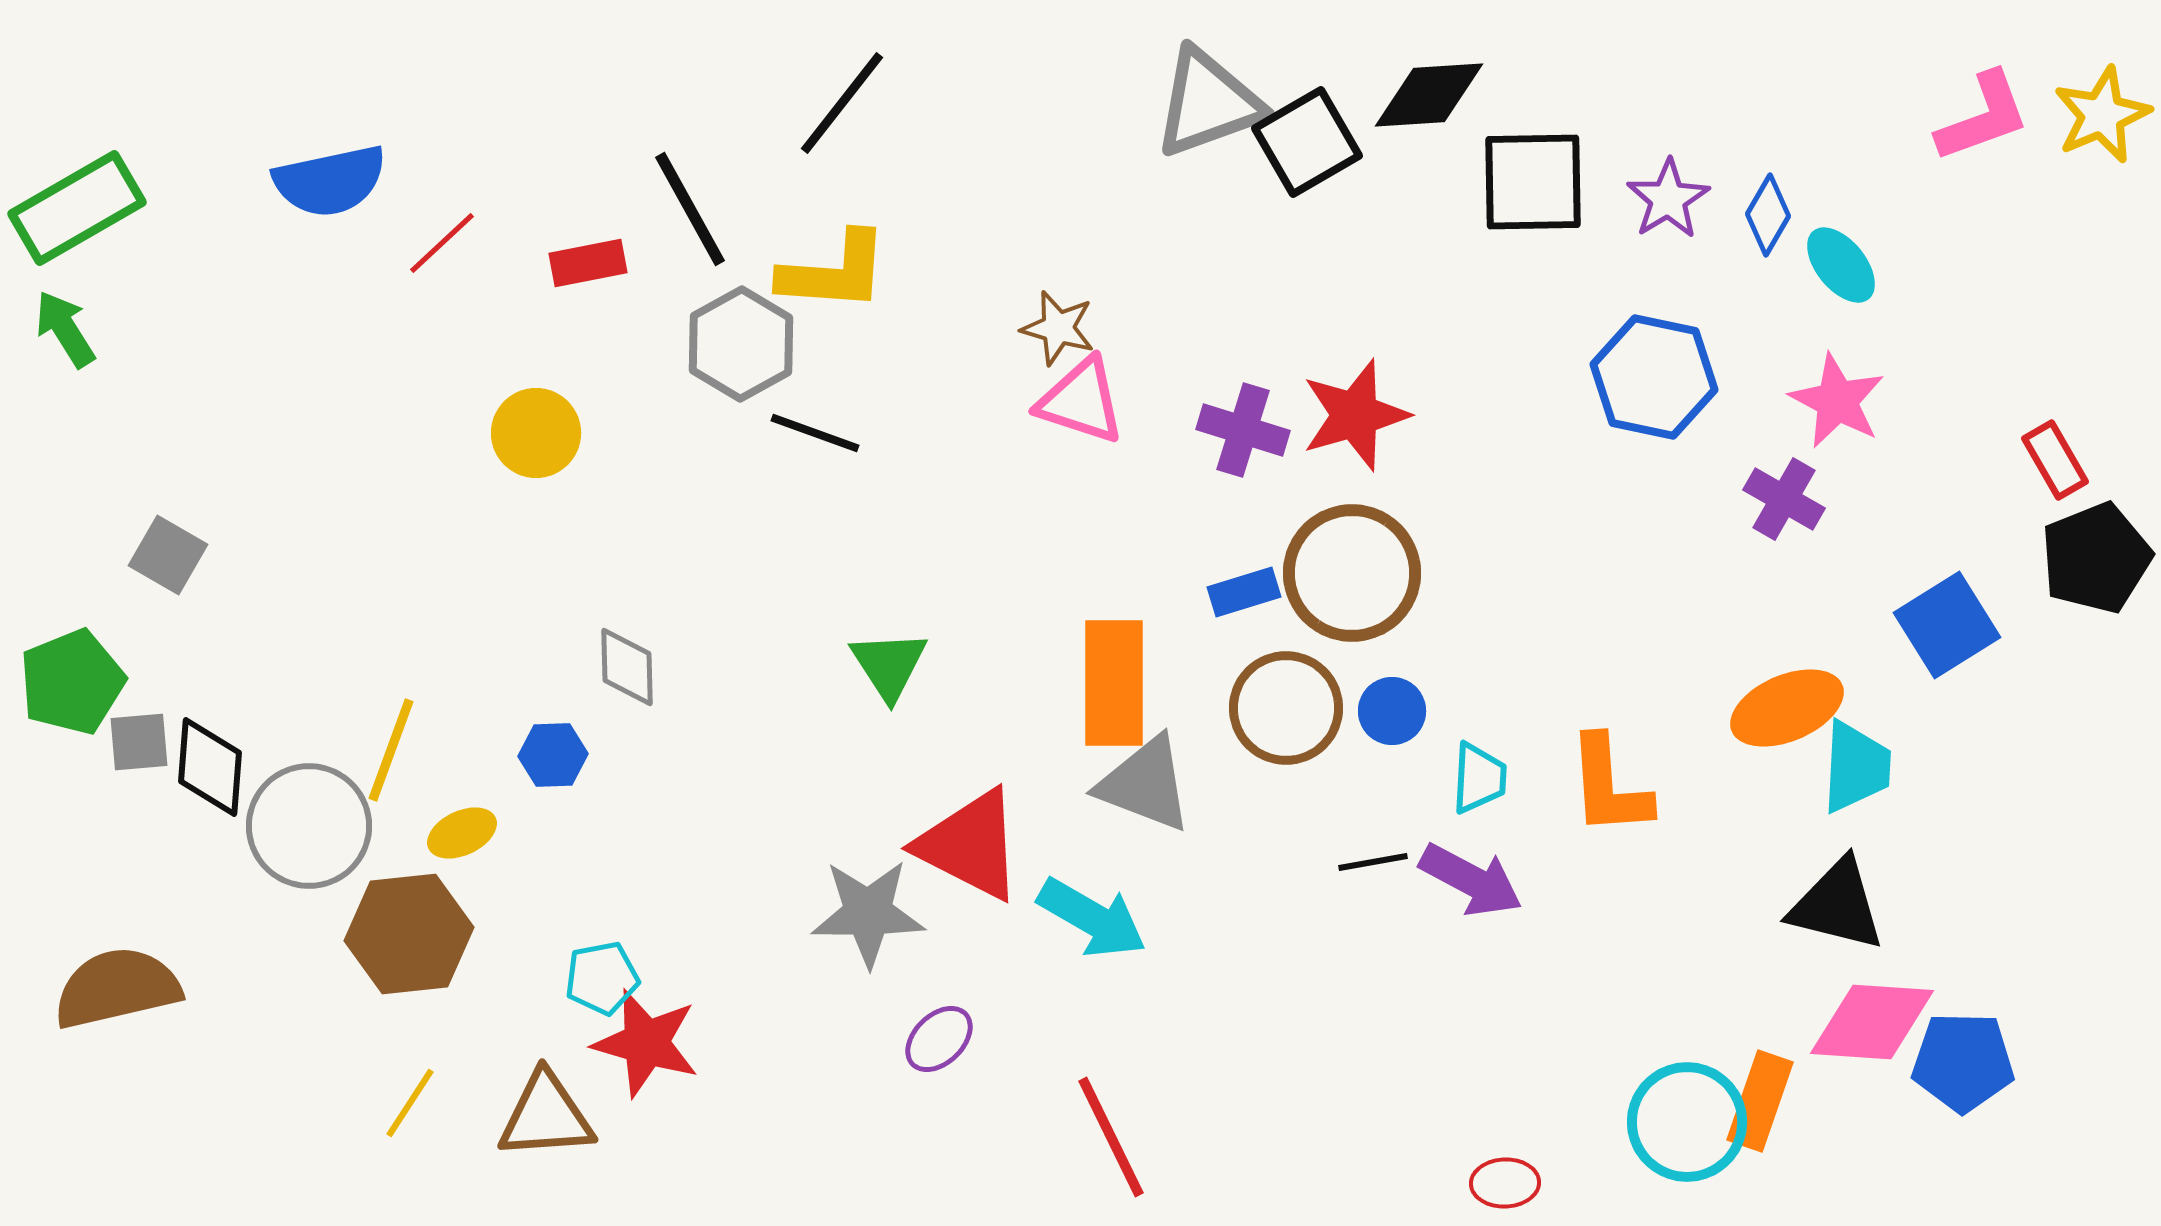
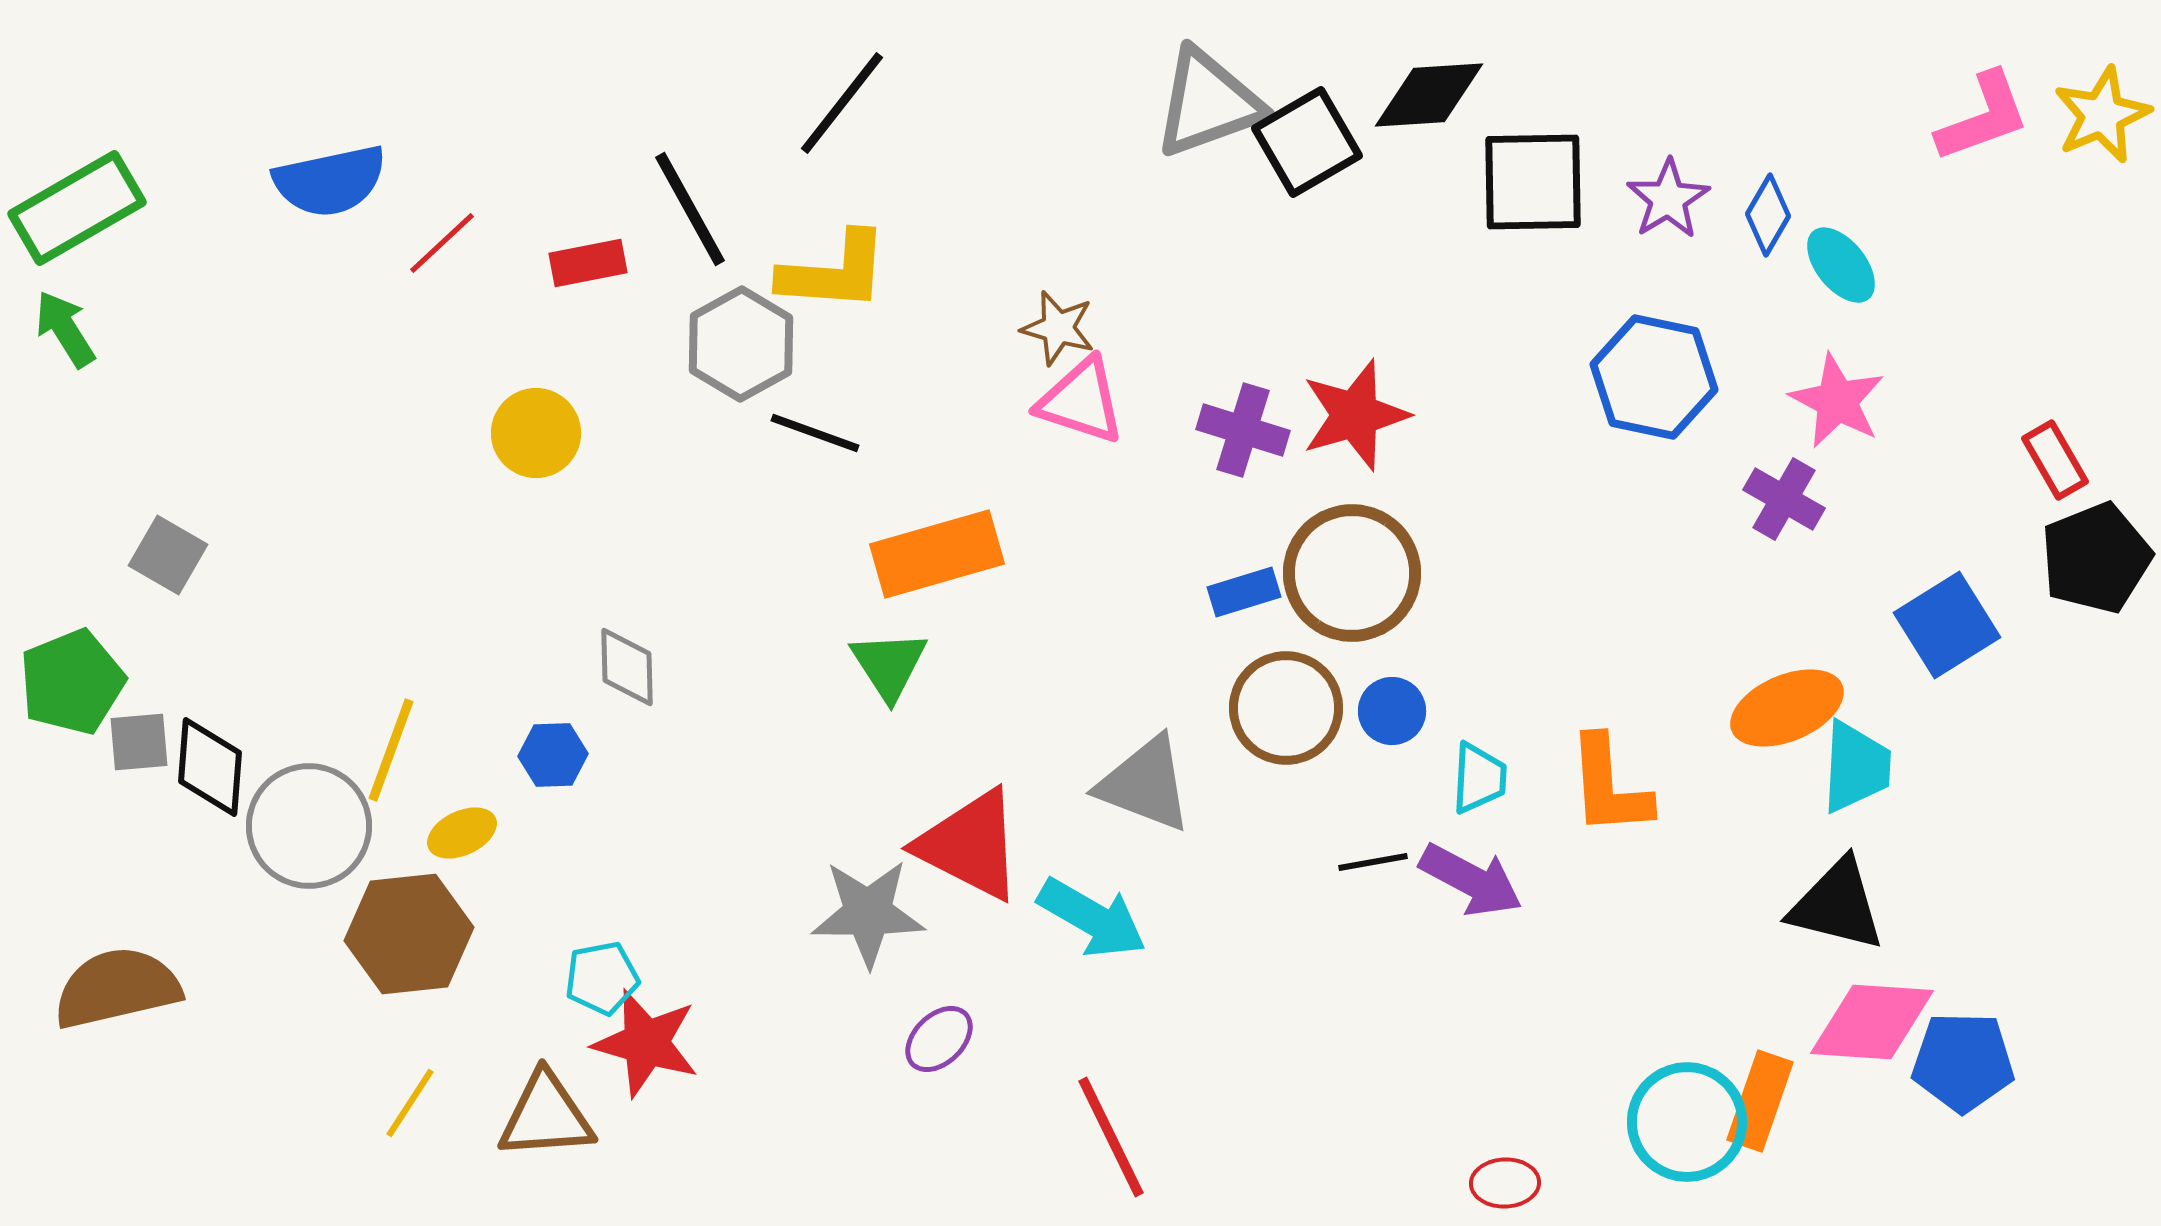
orange rectangle at (1114, 683): moved 177 px left, 129 px up; rotated 74 degrees clockwise
